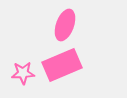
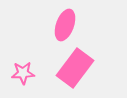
pink rectangle: moved 13 px right, 3 px down; rotated 30 degrees counterclockwise
